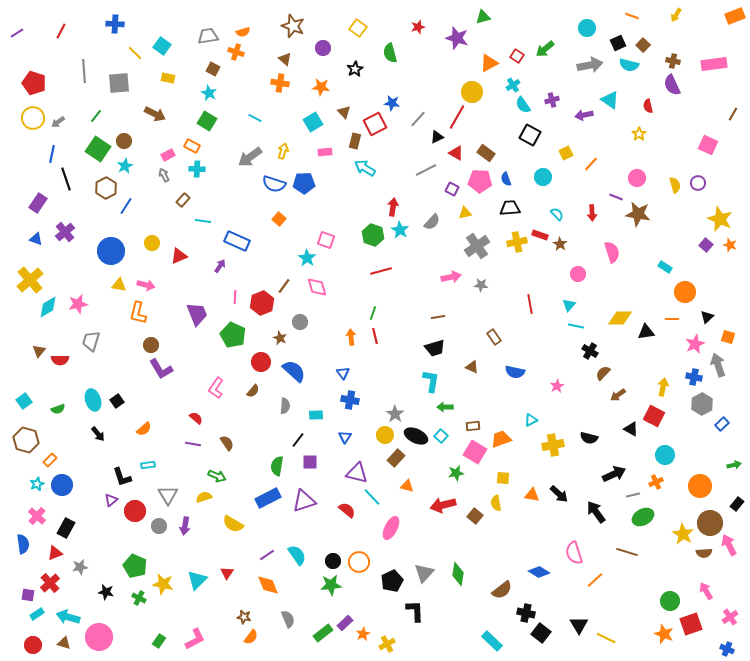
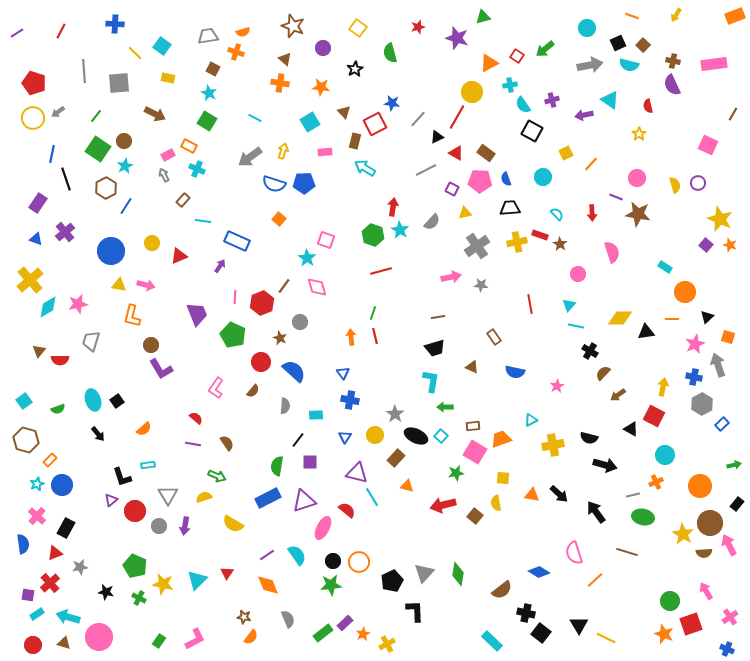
cyan cross at (513, 85): moved 3 px left; rotated 24 degrees clockwise
gray arrow at (58, 122): moved 10 px up
cyan square at (313, 122): moved 3 px left
black square at (530, 135): moved 2 px right, 4 px up
orange rectangle at (192, 146): moved 3 px left
cyan cross at (197, 169): rotated 21 degrees clockwise
orange L-shape at (138, 313): moved 6 px left, 3 px down
yellow circle at (385, 435): moved 10 px left
black arrow at (614, 474): moved 9 px left, 9 px up; rotated 40 degrees clockwise
cyan line at (372, 497): rotated 12 degrees clockwise
green ellipse at (643, 517): rotated 40 degrees clockwise
pink ellipse at (391, 528): moved 68 px left
